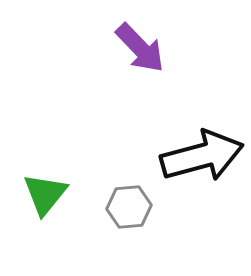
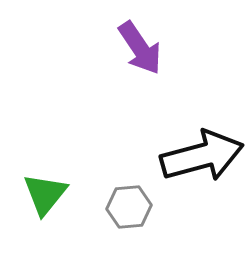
purple arrow: rotated 10 degrees clockwise
